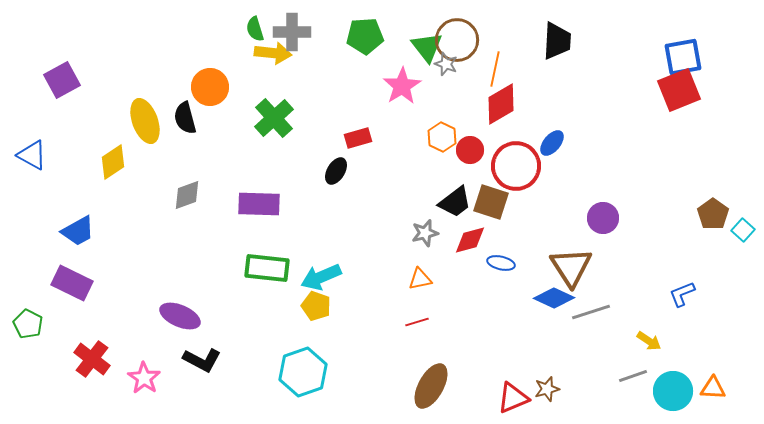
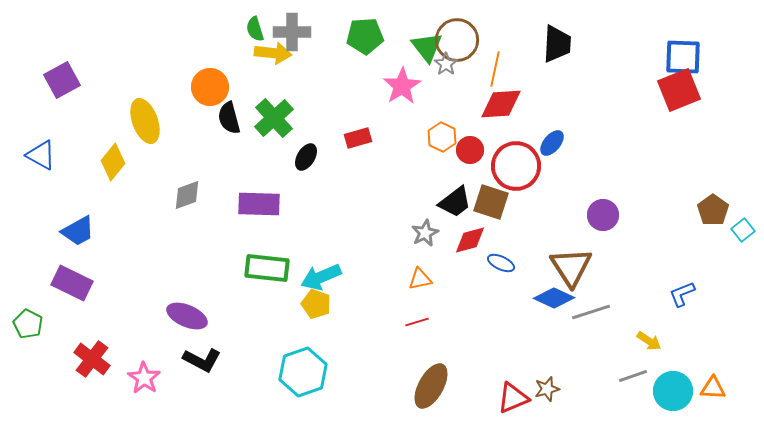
black trapezoid at (557, 41): moved 3 px down
blue square at (683, 57): rotated 12 degrees clockwise
gray star at (446, 64): rotated 15 degrees clockwise
red diamond at (501, 104): rotated 27 degrees clockwise
black semicircle at (185, 118): moved 44 px right
blue triangle at (32, 155): moved 9 px right
yellow diamond at (113, 162): rotated 18 degrees counterclockwise
black ellipse at (336, 171): moved 30 px left, 14 px up
brown pentagon at (713, 214): moved 4 px up
purple circle at (603, 218): moved 3 px up
cyan square at (743, 230): rotated 10 degrees clockwise
gray star at (425, 233): rotated 12 degrees counterclockwise
blue ellipse at (501, 263): rotated 12 degrees clockwise
yellow pentagon at (316, 306): moved 2 px up
purple ellipse at (180, 316): moved 7 px right
